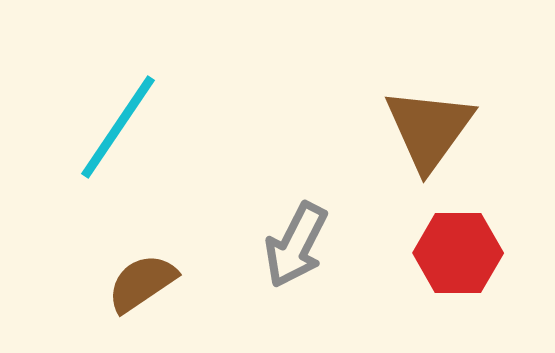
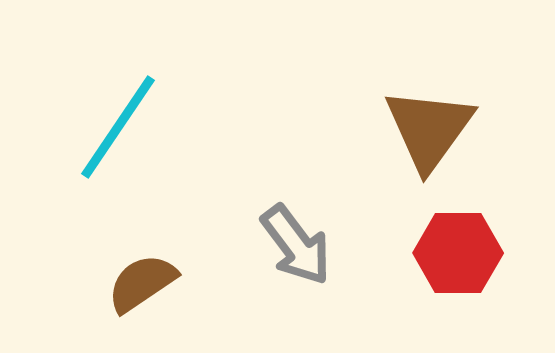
gray arrow: rotated 64 degrees counterclockwise
